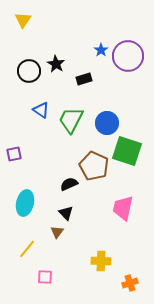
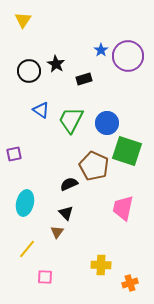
yellow cross: moved 4 px down
